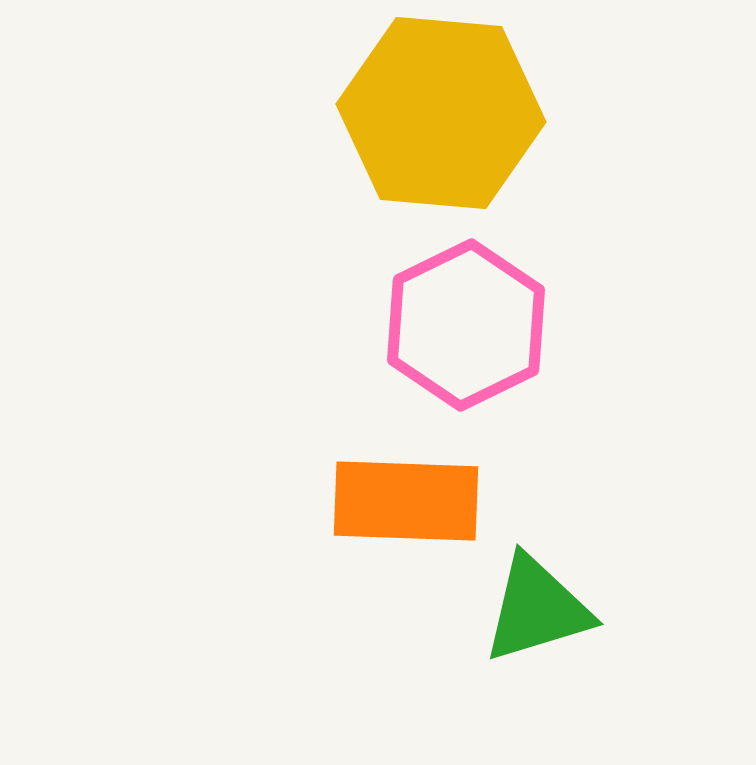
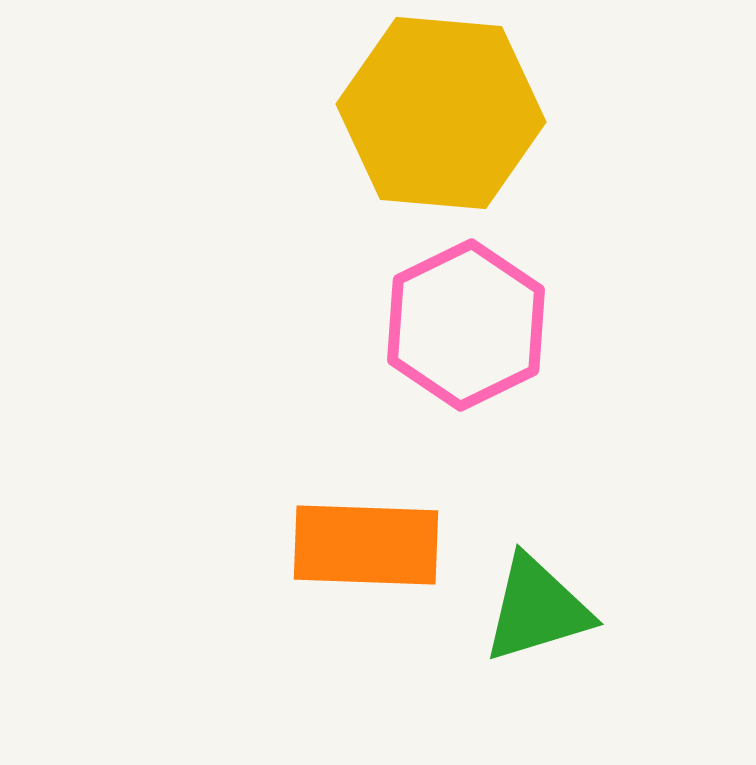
orange rectangle: moved 40 px left, 44 px down
